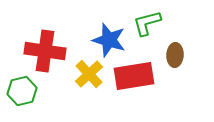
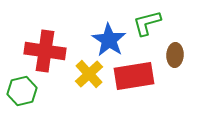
blue star: rotated 16 degrees clockwise
